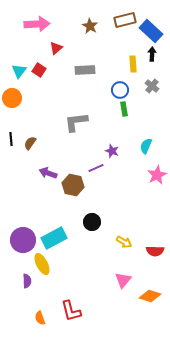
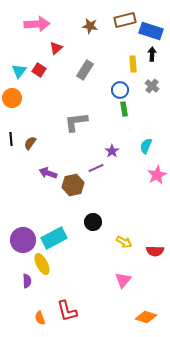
brown star: rotated 21 degrees counterclockwise
blue rectangle: rotated 25 degrees counterclockwise
gray rectangle: rotated 54 degrees counterclockwise
purple star: rotated 16 degrees clockwise
brown hexagon: rotated 25 degrees counterclockwise
black circle: moved 1 px right
orange diamond: moved 4 px left, 21 px down
red L-shape: moved 4 px left
